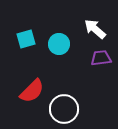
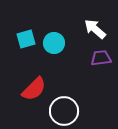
cyan circle: moved 5 px left, 1 px up
red semicircle: moved 2 px right, 2 px up
white circle: moved 2 px down
